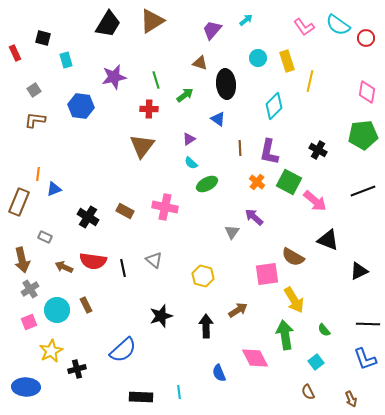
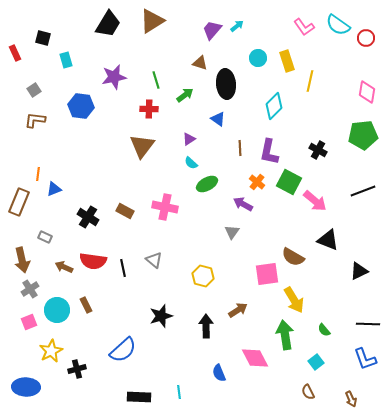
cyan arrow at (246, 20): moved 9 px left, 6 px down
purple arrow at (254, 217): moved 11 px left, 13 px up; rotated 12 degrees counterclockwise
black rectangle at (141, 397): moved 2 px left
